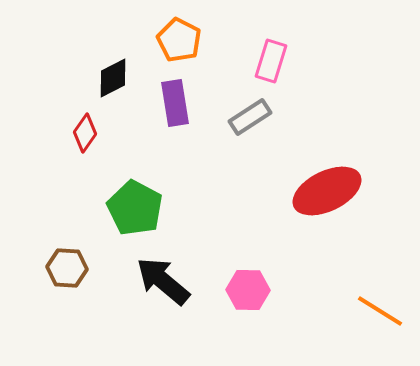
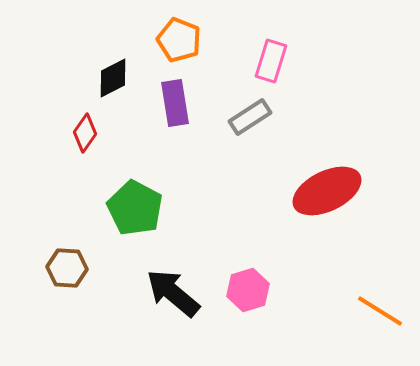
orange pentagon: rotated 6 degrees counterclockwise
black arrow: moved 10 px right, 12 px down
pink hexagon: rotated 18 degrees counterclockwise
